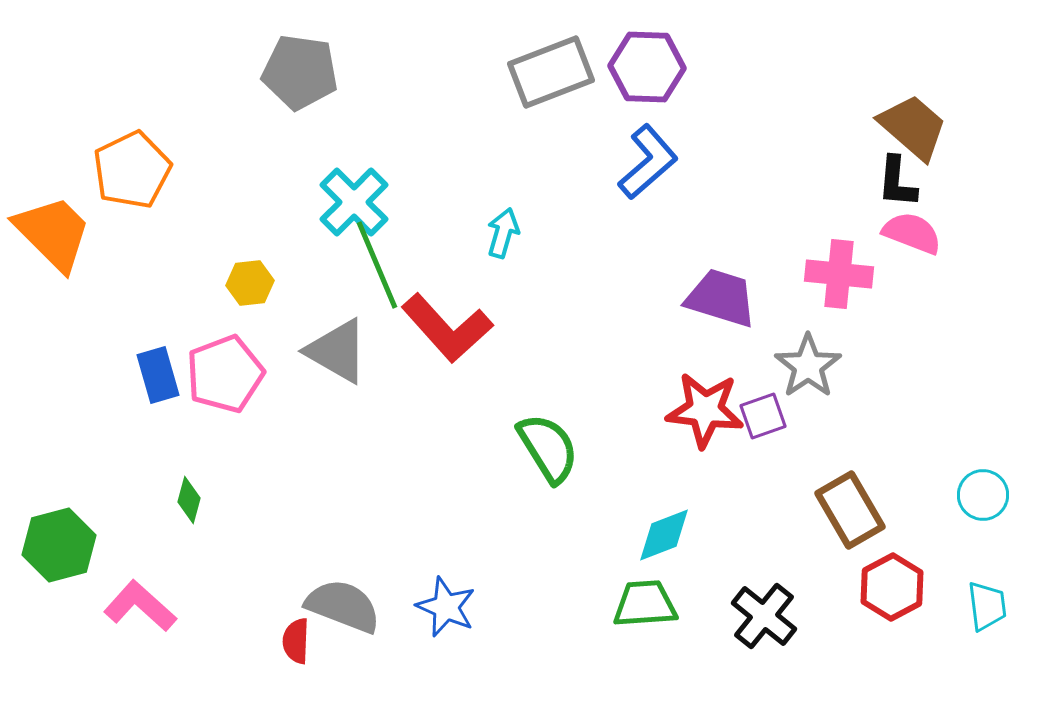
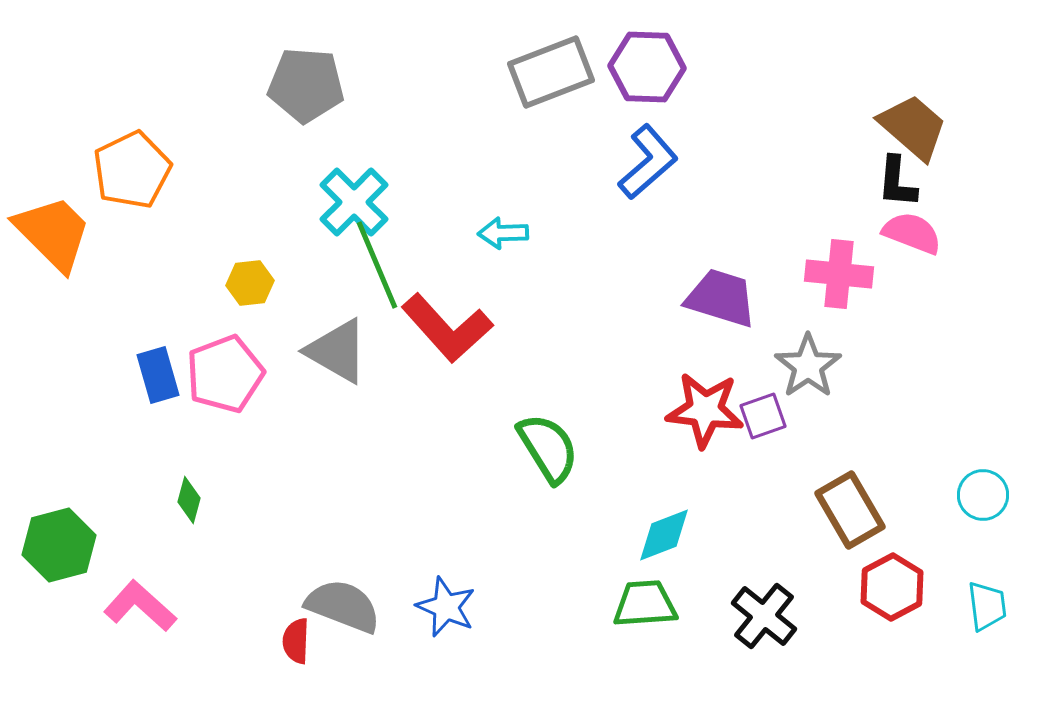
gray pentagon: moved 6 px right, 13 px down; rotated 4 degrees counterclockwise
cyan arrow: rotated 108 degrees counterclockwise
